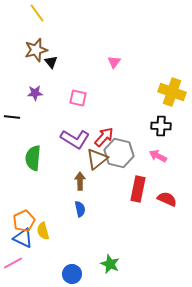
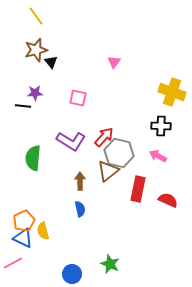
yellow line: moved 1 px left, 3 px down
black line: moved 11 px right, 11 px up
purple L-shape: moved 4 px left, 2 px down
brown triangle: moved 11 px right, 12 px down
red semicircle: moved 1 px right, 1 px down
